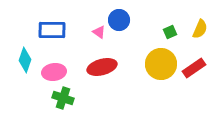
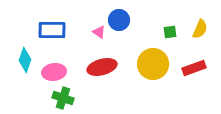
green square: rotated 16 degrees clockwise
yellow circle: moved 8 px left
red rectangle: rotated 15 degrees clockwise
